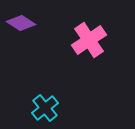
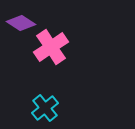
pink cross: moved 38 px left, 7 px down
